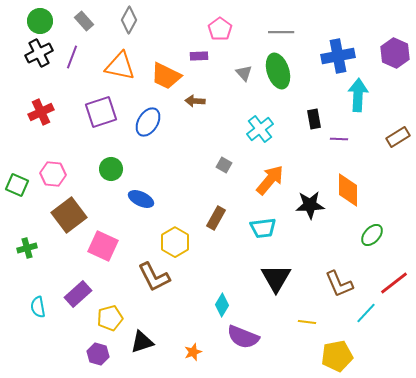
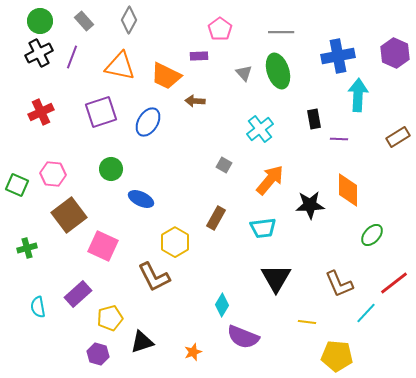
yellow pentagon at (337, 356): rotated 16 degrees clockwise
